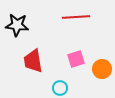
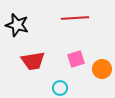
red line: moved 1 px left, 1 px down
black star: rotated 10 degrees clockwise
red trapezoid: rotated 90 degrees counterclockwise
